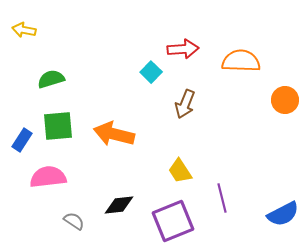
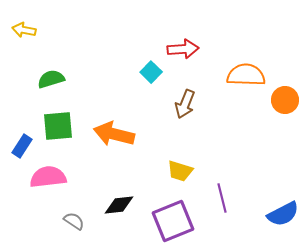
orange semicircle: moved 5 px right, 14 px down
blue rectangle: moved 6 px down
yellow trapezoid: rotated 40 degrees counterclockwise
